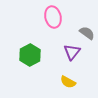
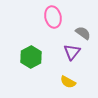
gray semicircle: moved 4 px left
green hexagon: moved 1 px right, 2 px down
